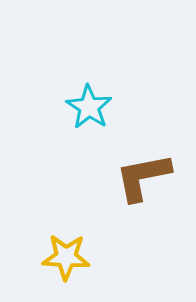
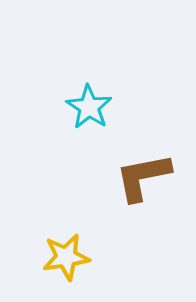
yellow star: rotated 12 degrees counterclockwise
